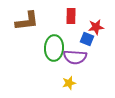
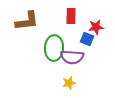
purple semicircle: moved 3 px left
